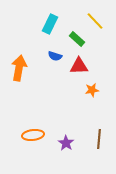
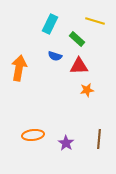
yellow line: rotated 30 degrees counterclockwise
orange star: moved 5 px left
